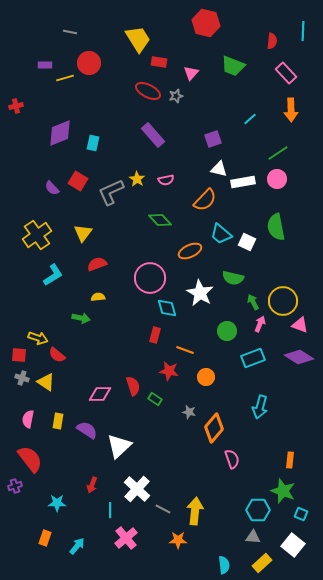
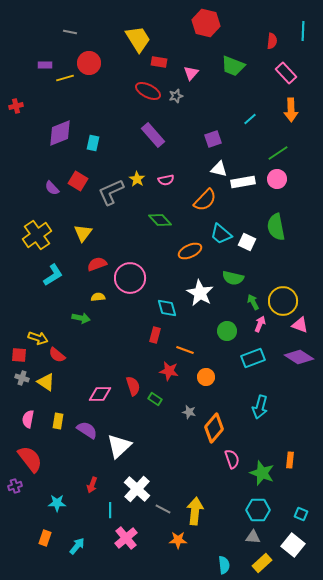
pink circle at (150, 278): moved 20 px left
green star at (283, 491): moved 21 px left, 18 px up
